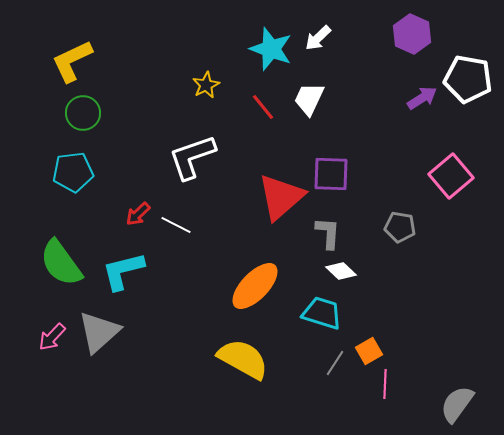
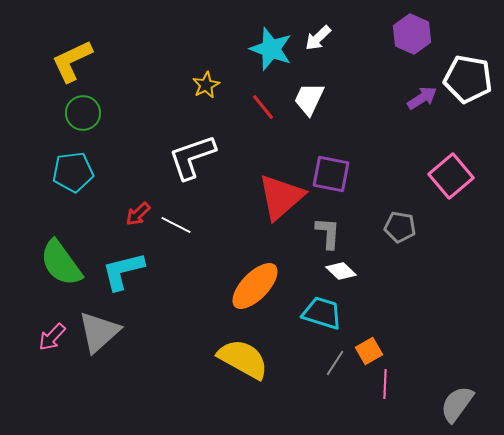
purple square: rotated 9 degrees clockwise
